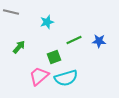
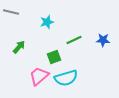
blue star: moved 4 px right, 1 px up
